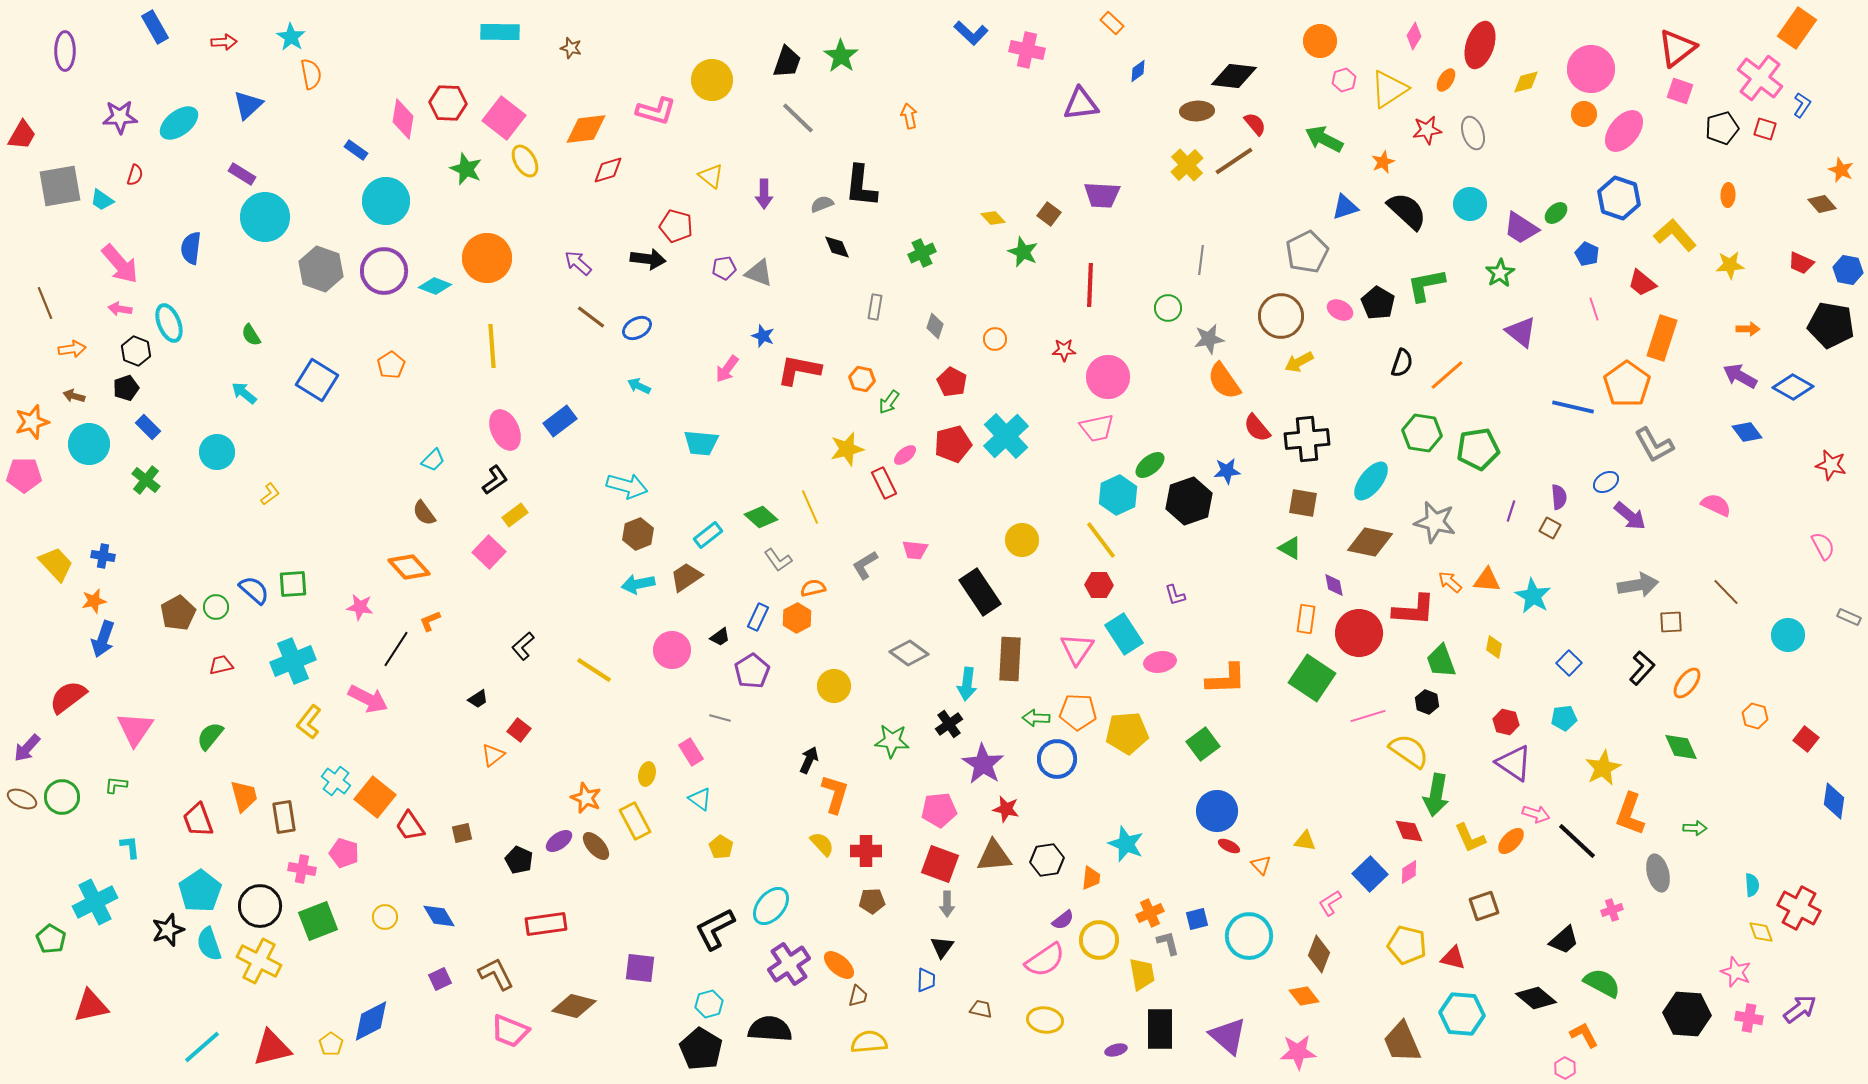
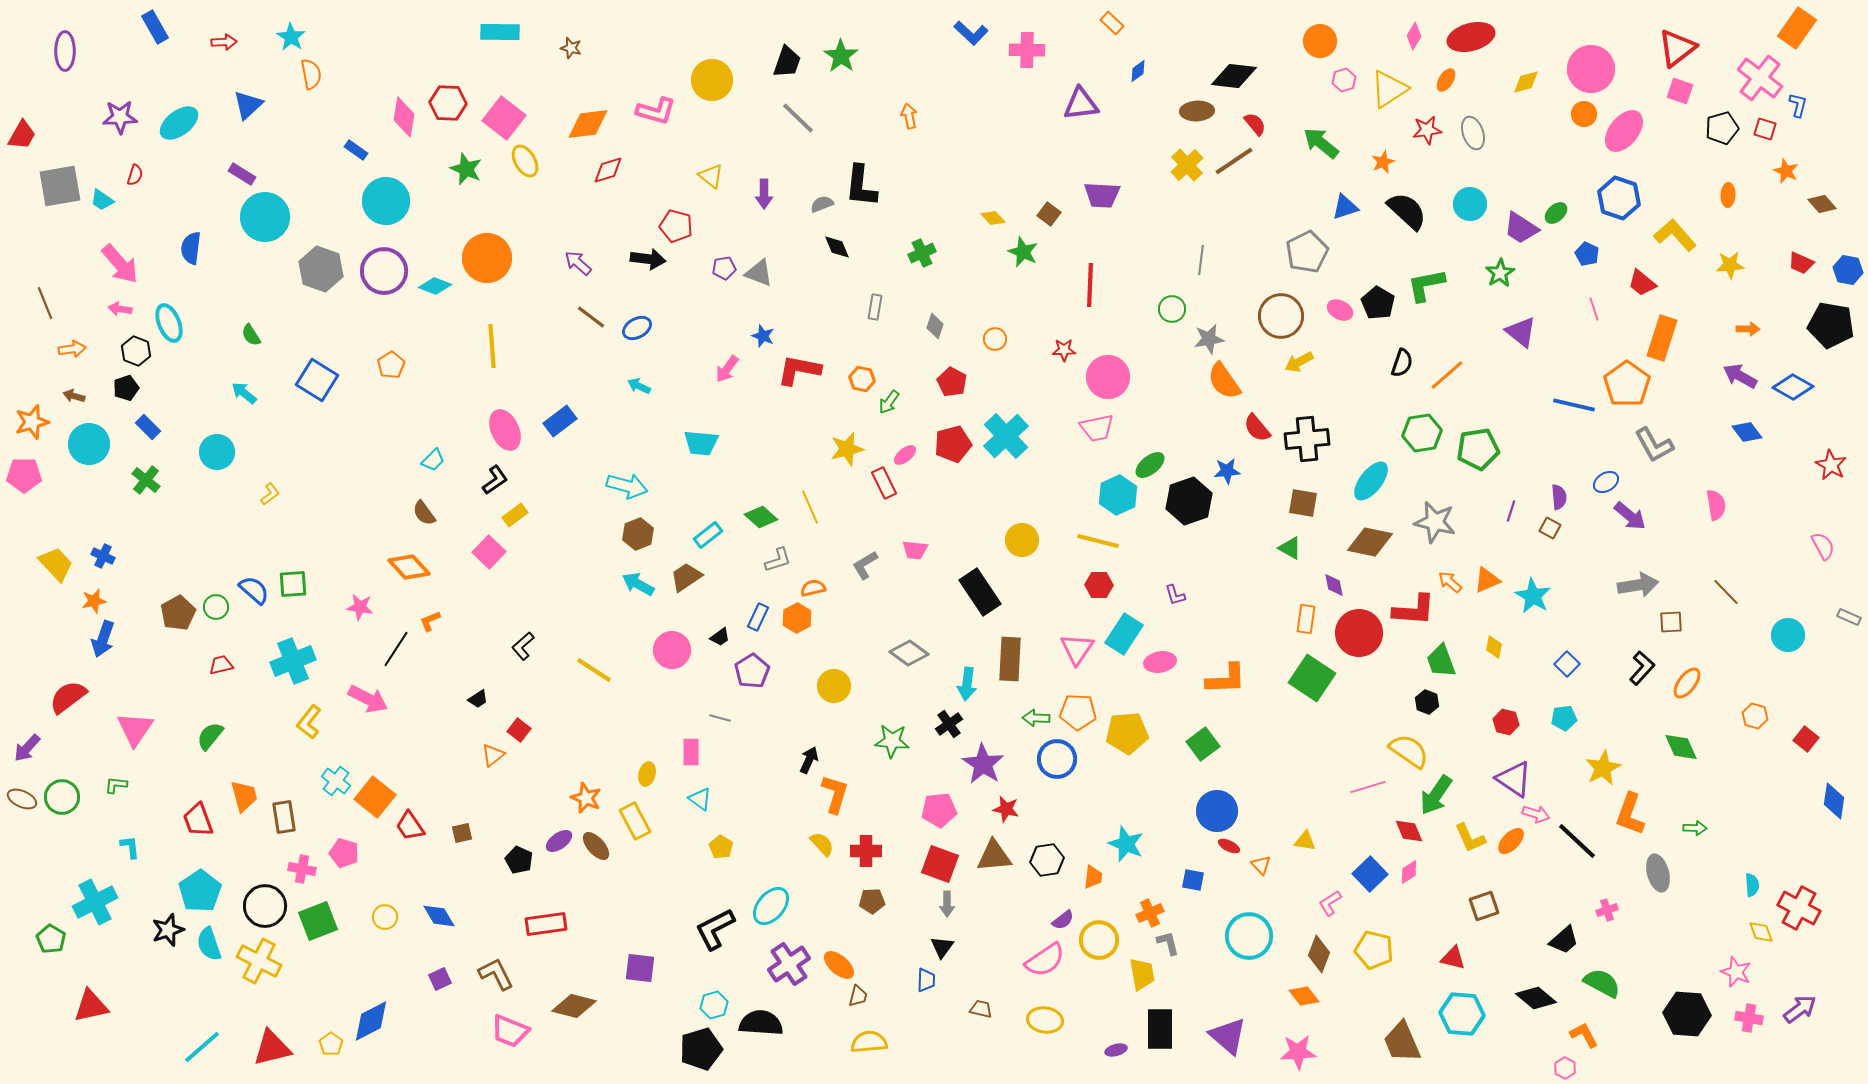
red ellipse at (1480, 45): moved 9 px left, 8 px up; rotated 57 degrees clockwise
pink cross at (1027, 50): rotated 12 degrees counterclockwise
blue L-shape at (1802, 105): moved 4 px left; rotated 20 degrees counterclockwise
pink diamond at (403, 119): moved 1 px right, 2 px up
orange diamond at (586, 129): moved 2 px right, 5 px up
green arrow at (1324, 139): moved 3 px left, 4 px down; rotated 12 degrees clockwise
orange star at (1841, 170): moved 55 px left, 1 px down
green circle at (1168, 308): moved 4 px right, 1 px down
blue line at (1573, 407): moved 1 px right, 2 px up
green hexagon at (1422, 433): rotated 18 degrees counterclockwise
red star at (1831, 465): rotated 16 degrees clockwise
pink semicircle at (1716, 505): rotated 56 degrees clockwise
yellow line at (1101, 540): moved 3 px left, 1 px down; rotated 39 degrees counterclockwise
blue cross at (103, 556): rotated 15 degrees clockwise
gray L-shape at (778, 560): rotated 72 degrees counterclockwise
orange triangle at (1487, 580): rotated 28 degrees counterclockwise
cyan arrow at (638, 584): rotated 40 degrees clockwise
cyan rectangle at (1124, 634): rotated 66 degrees clockwise
blue square at (1569, 663): moved 2 px left, 1 px down
pink line at (1368, 716): moved 71 px down
pink rectangle at (691, 752): rotated 32 degrees clockwise
purple triangle at (1514, 763): moved 16 px down
green arrow at (1436, 795): rotated 24 degrees clockwise
orange trapezoid at (1091, 878): moved 2 px right, 1 px up
black circle at (260, 906): moved 5 px right
pink cross at (1612, 910): moved 5 px left
blue square at (1197, 919): moved 4 px left, 39 px up; rotated 25 degrees clockwise
yellow pentagon at (1407, 945): moved 33 px left, 5 px down
cyan hexagon at (709, 1004): moved 5 px right, 1 px down
black semicircle at (770, 1029): moved 9 px left, 6 px up
black pentagon at (701, 1049): rotated 24 degrees clockwise
